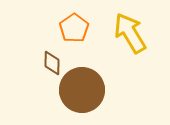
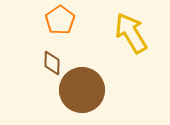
orange pentagon: moved 14 px left, 8 px up
yellow arrow: moved 1 px right
